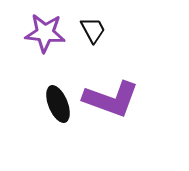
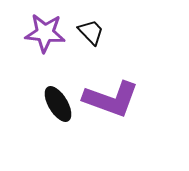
black trapezoid: moved 2 px left, 2 px down; rotated 16 degrees counterclockwise
black ellipse: rotated 9 degrees counterclockwise
